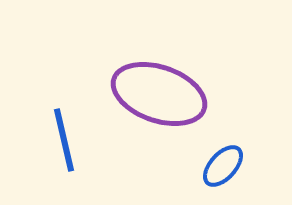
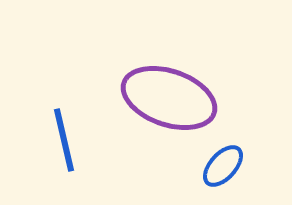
purple ellipse: moved 10 px right, 4 px down
